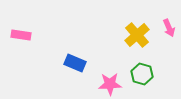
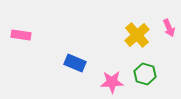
green hexagon: moved 3 px right
pink star: moved 2 px right, 2 px up
